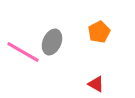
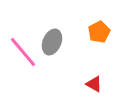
pink line: rotated 20 degrees clockwise
red triangle: moved 2 px left
